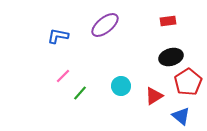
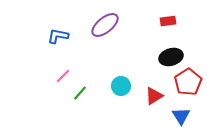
blue triangle: rotated 18 degrees clockwise
